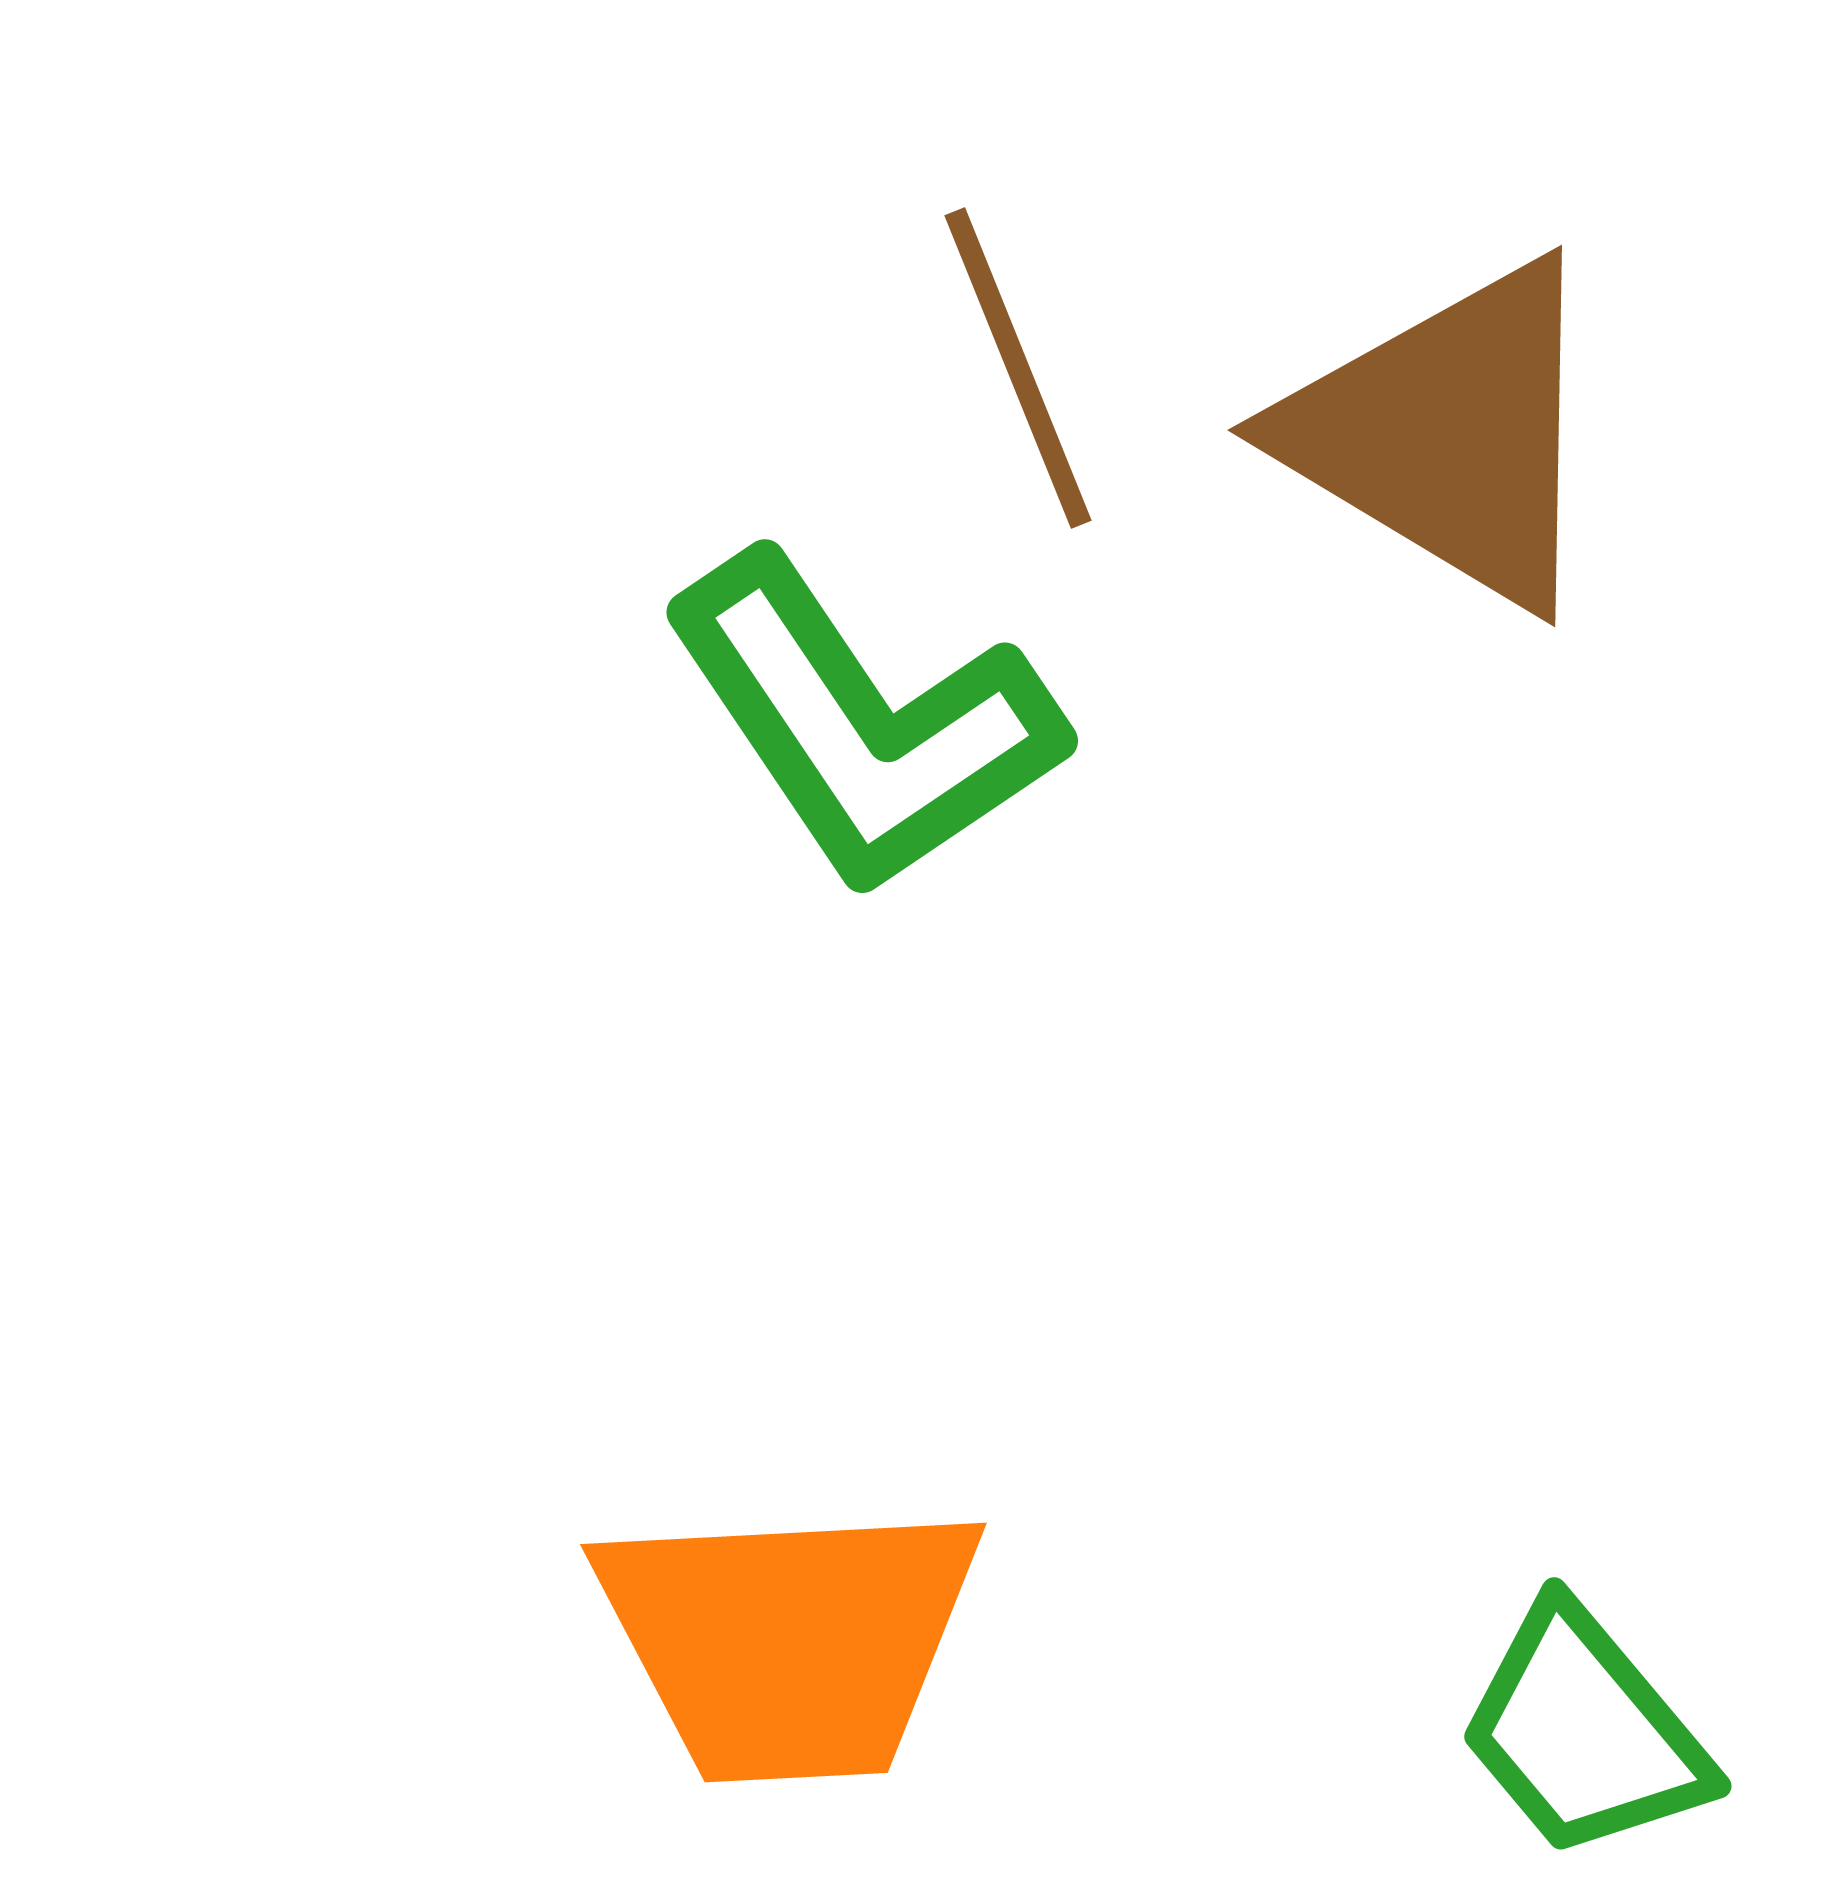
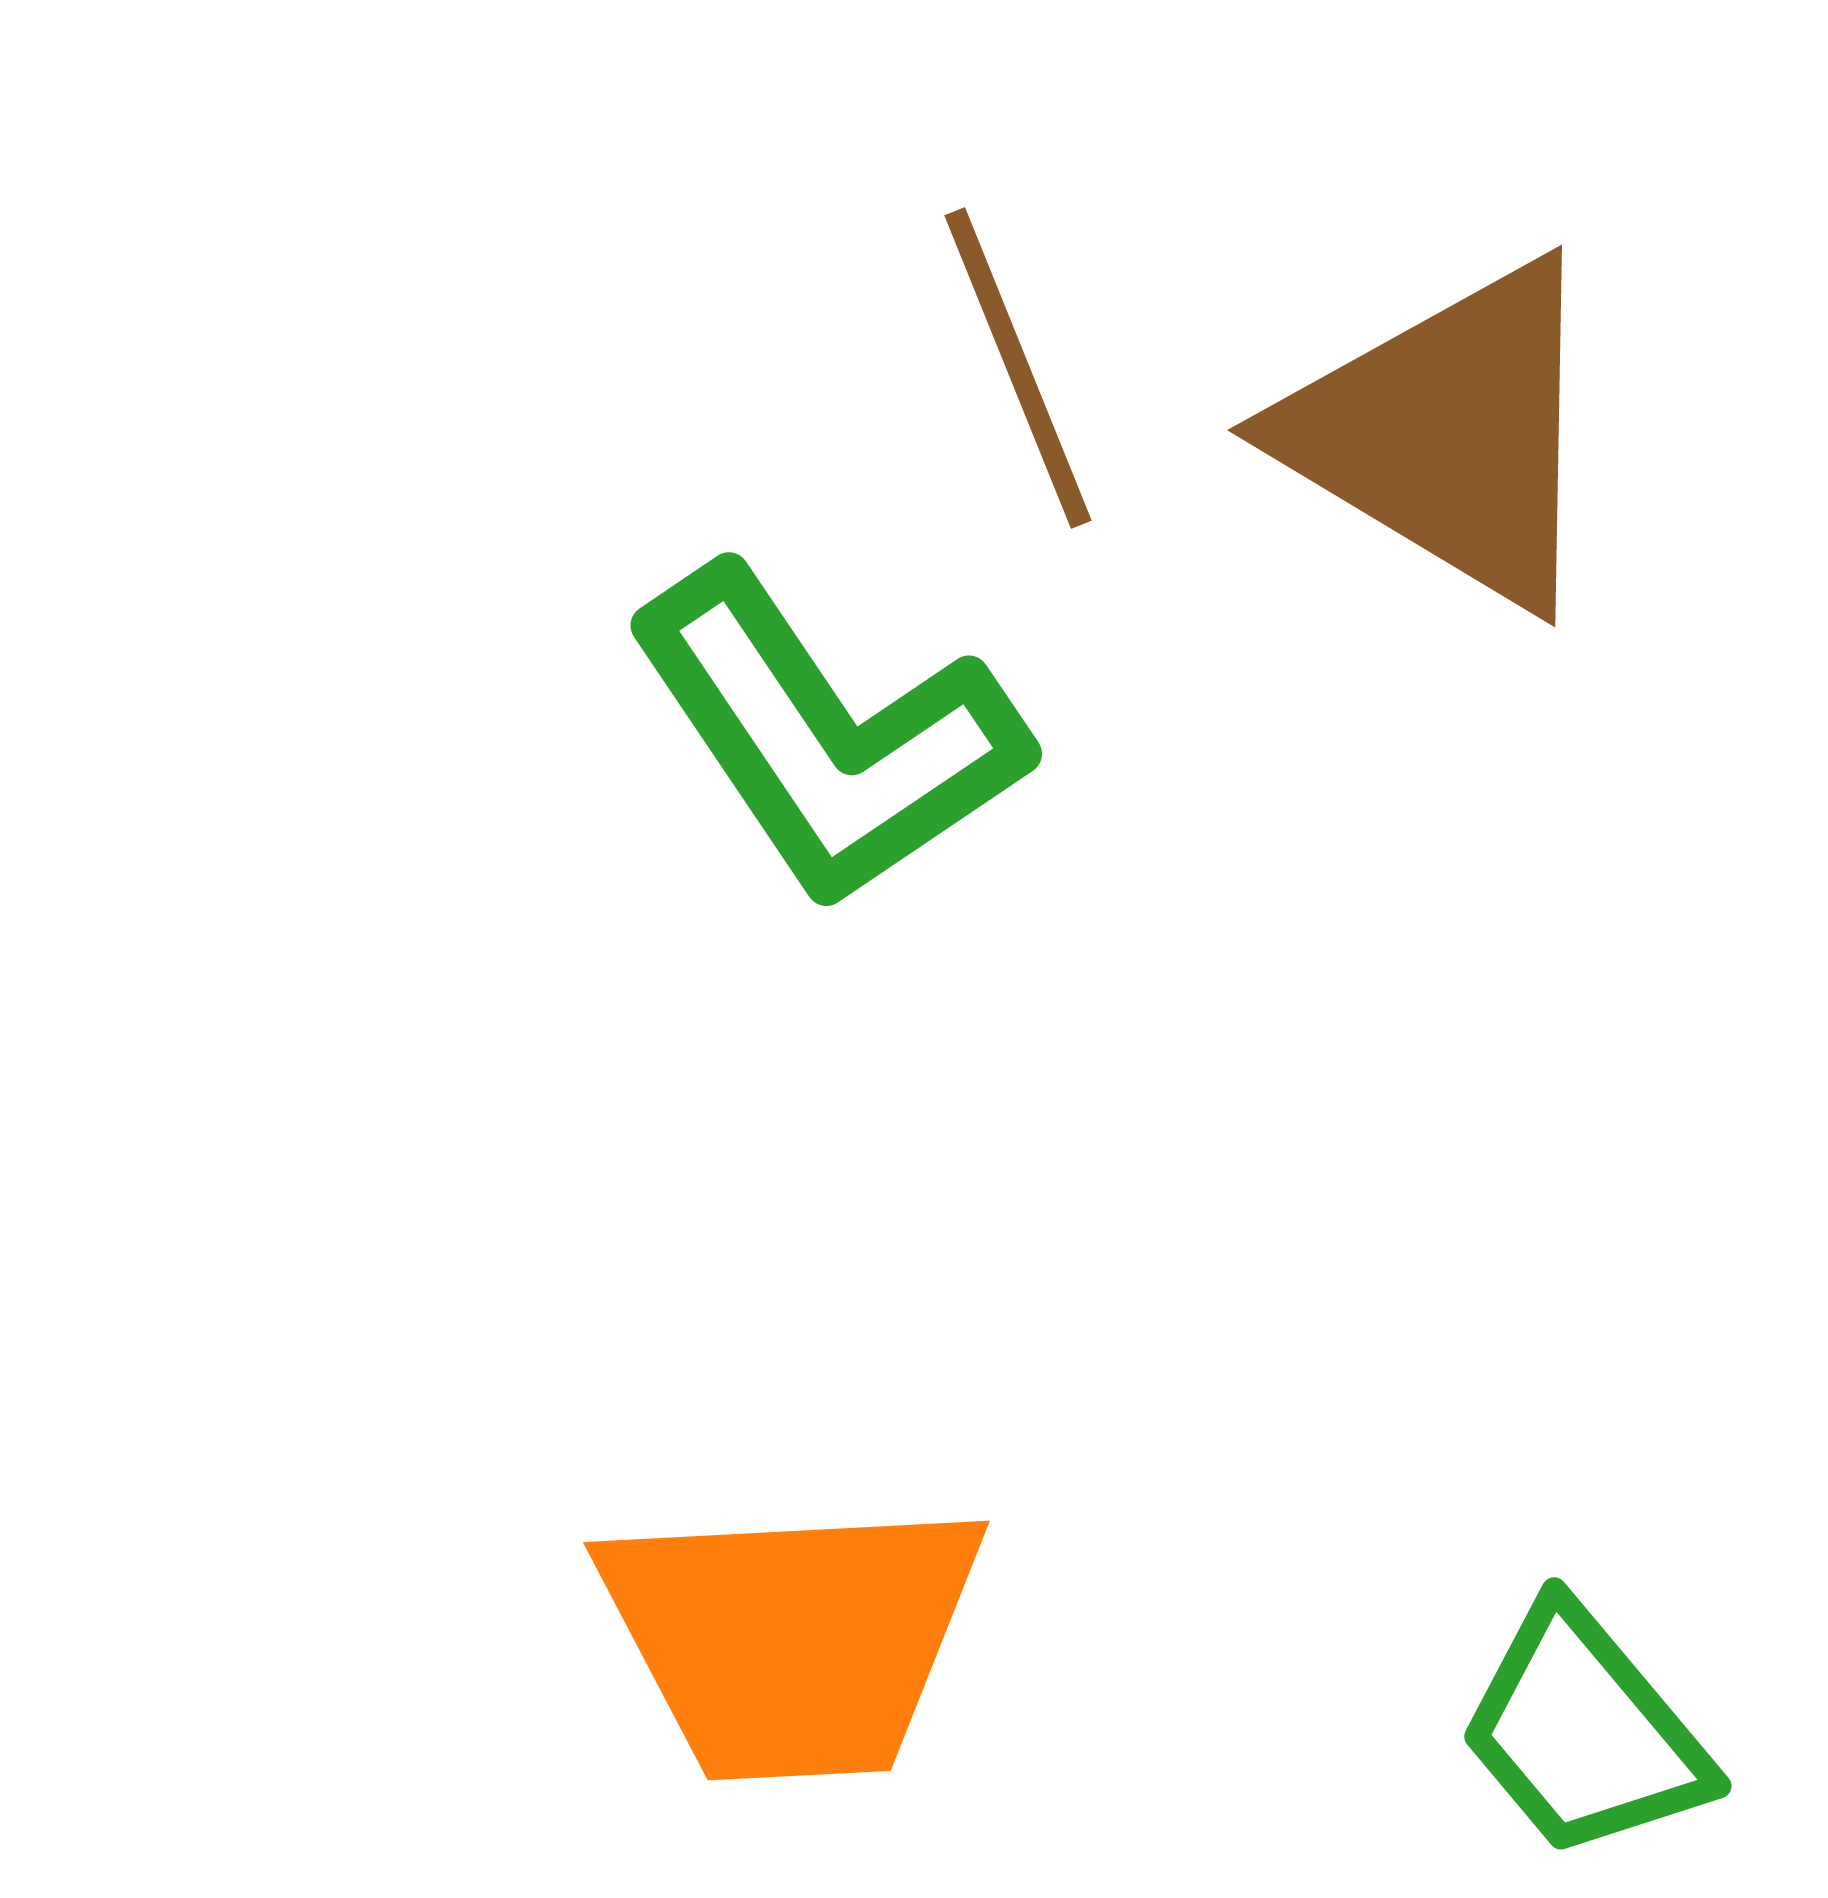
green L-shape: moved 36 px left, 13 px down
orange trapezoid: moved 3 px right, 2 px up
